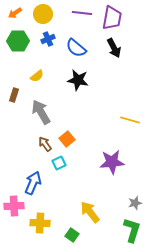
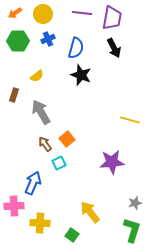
blue semicircle: rotated 115 degrees counterclockwise
black star: moved 3 px right, 5 px up; rotated 10 degrees clockwise
